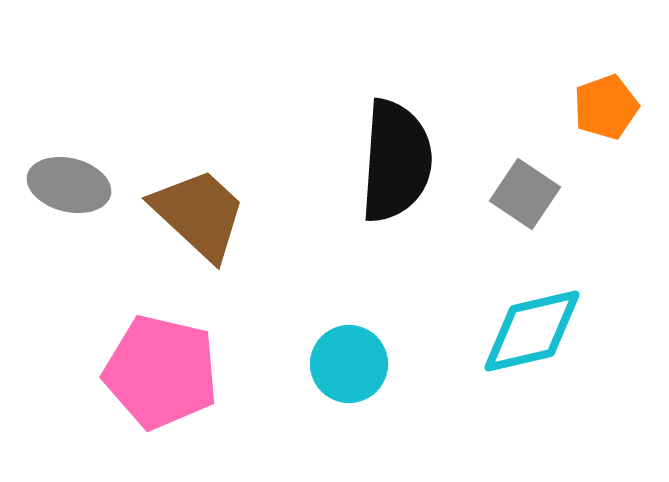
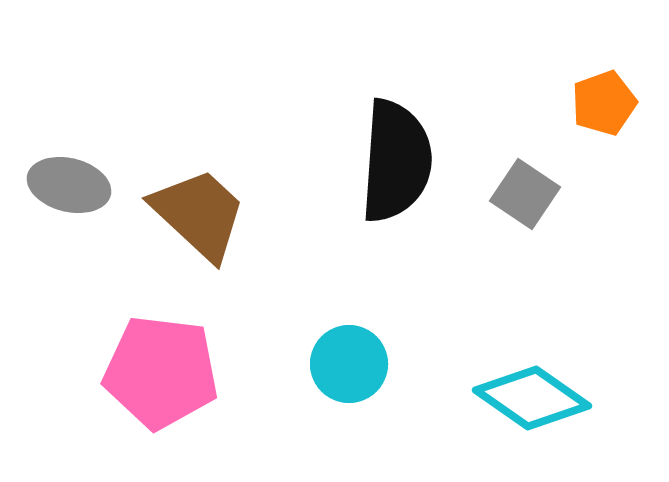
orange pentagon: moved 2 px left, 4 px up
cyan diamond: moved 67 px down; rotated 48 degrees clockwise
pink pentagon: rotated 6 degrees counterclockwise
